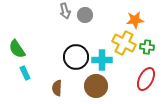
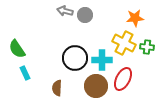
gray arrow: rotated 119 degrees clockwise
orange star: moved 2 px up
black circle: moved 1 px left, 1 px down
red ellipse: moved 23 px left
